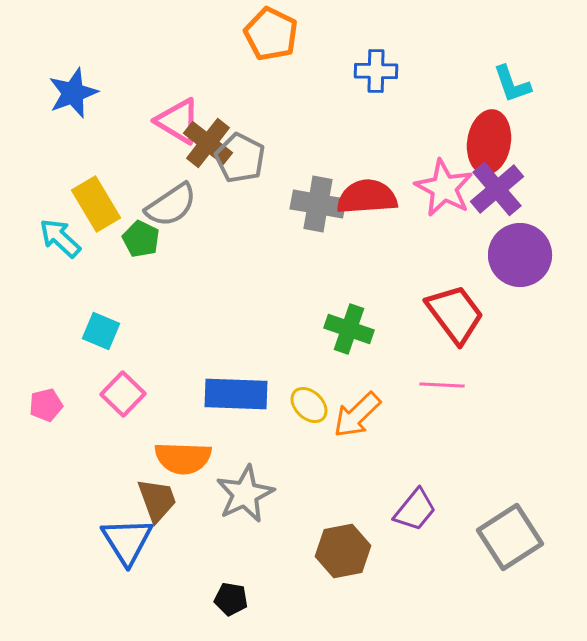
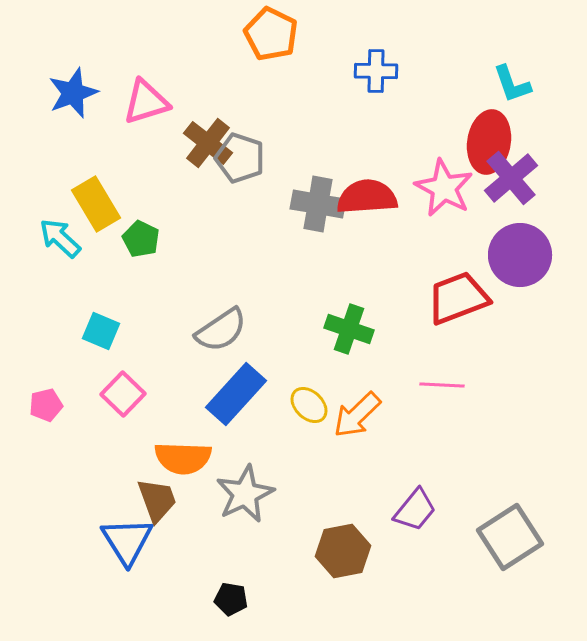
pink triangle: moved 32 px left, 19 px up; rotated 48 degrees counterclockwise
gray pentagon: rotated 9 degrees counterclockwise
purple cross: moved 14 px right, 11 px up
gray semicircle: moved 50 px right, 125 px down
red trapezoid: moved 3 px right, 16 px up; rotated 74 degrees counterclockwise
blue rectangle: rotated 50 degrees counterclockwise
